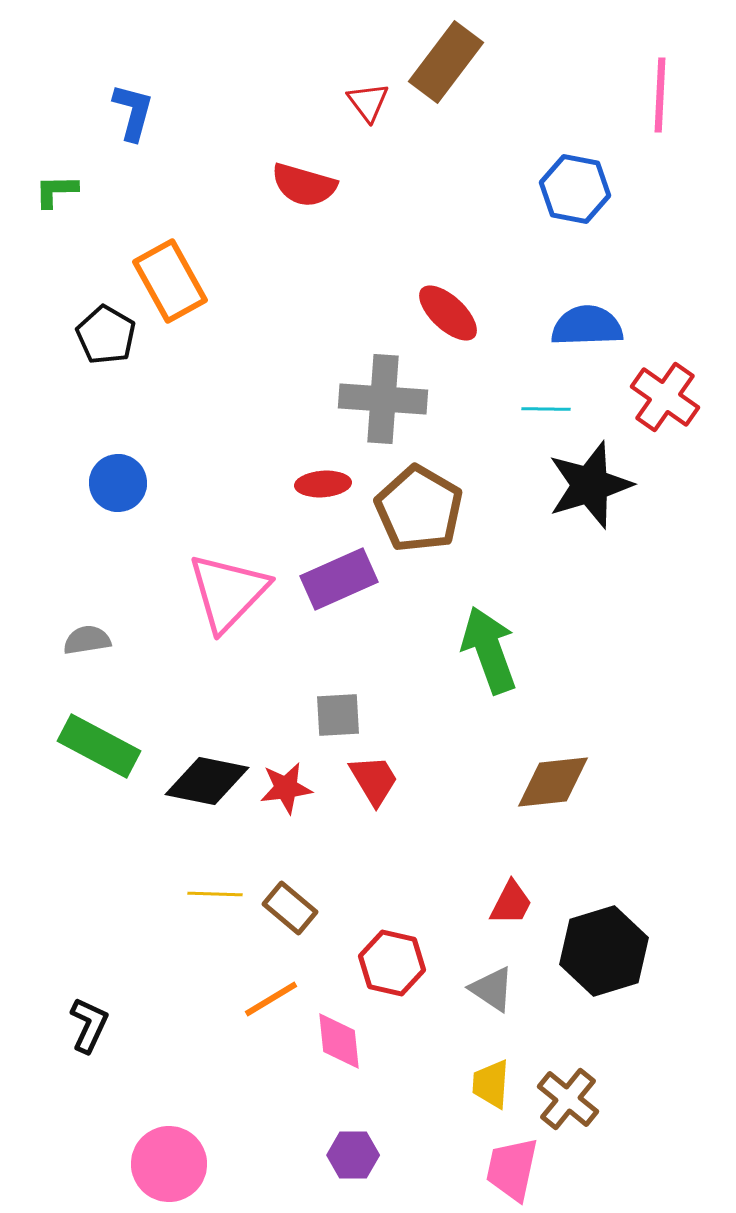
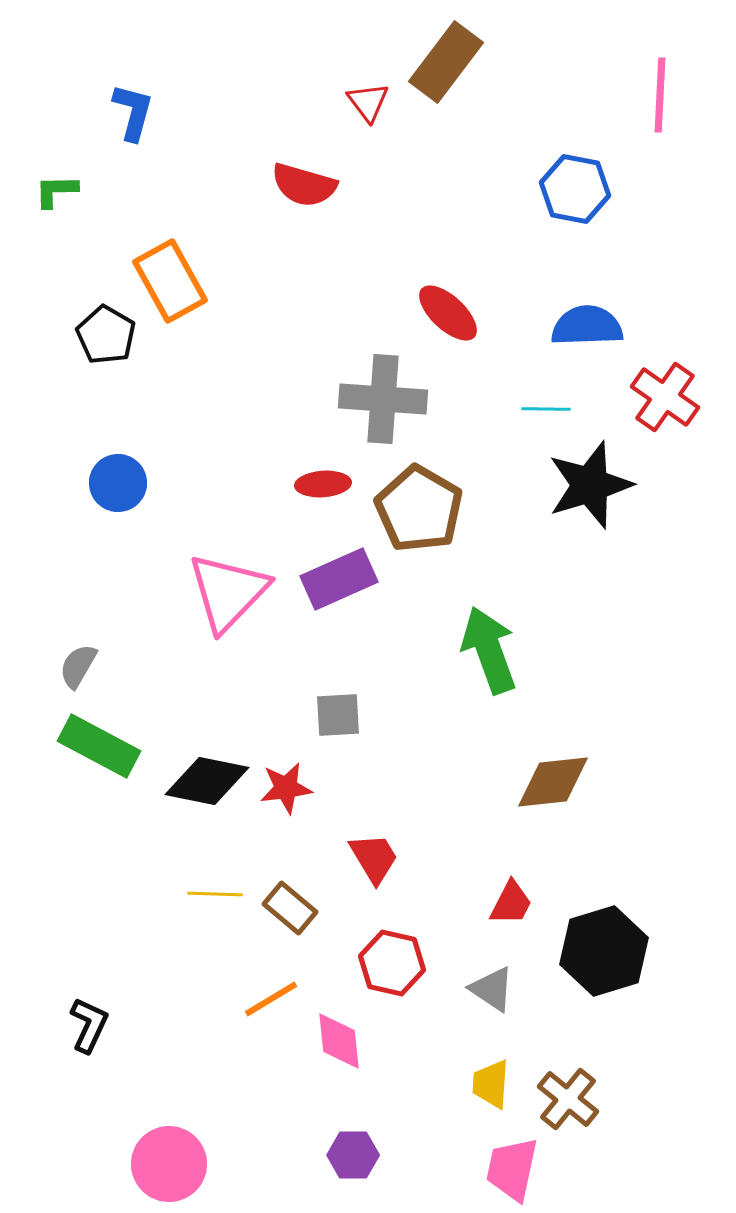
gray semicircle at (87, 640): moved 9 px left, 26 px down; rotated 51 degrees counterclockwise
red trapezoid at (374, 780): moved 78 px down
